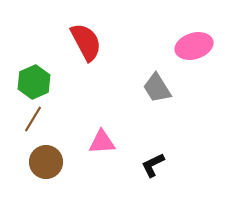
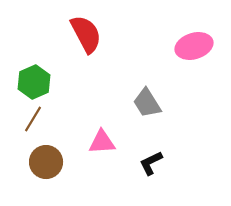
red semicircle: moved 8 px up
gray trapezoid: moved 10 px left, 15 px down
black L-shape: moved 2 px left, 2 px up
